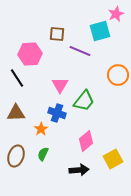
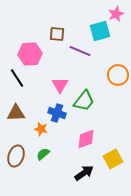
orange star: rotated 24 degrees counterclockwise
pink diamond: moved 2 px up; rotated 20 degrees clockwise
green semicircle: rotated 24 degrees clockwise
black arrow: moved 5 px right, 3 px down; rotated 30 degrees counterclockwise
